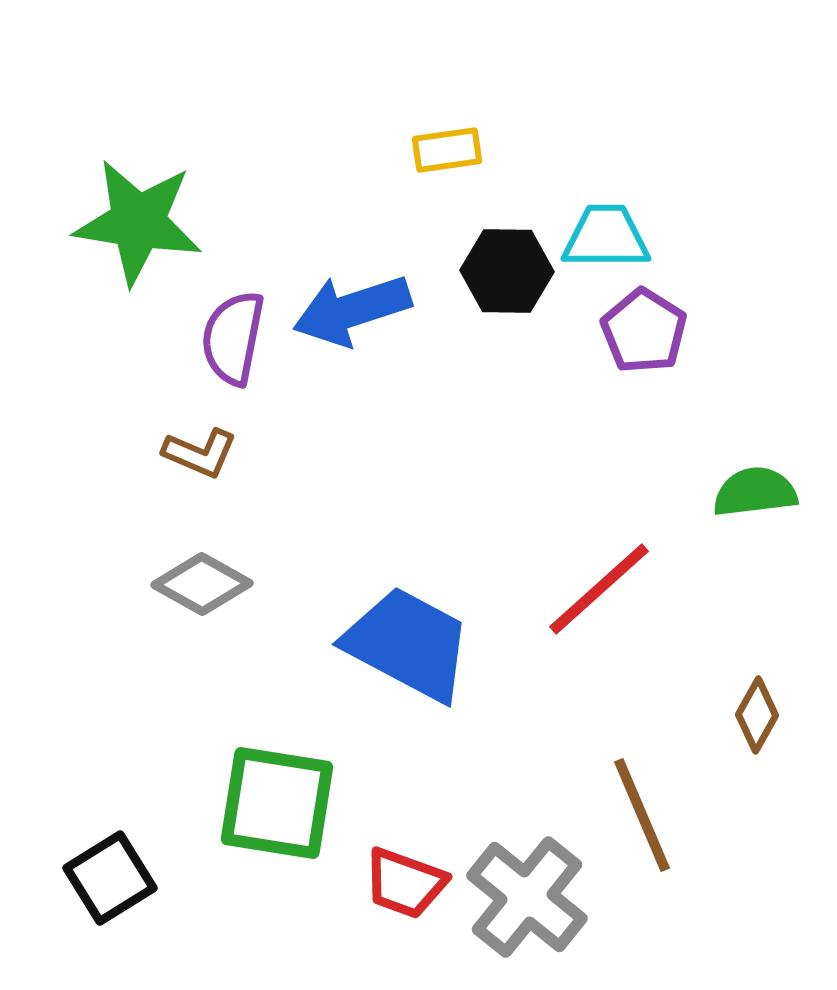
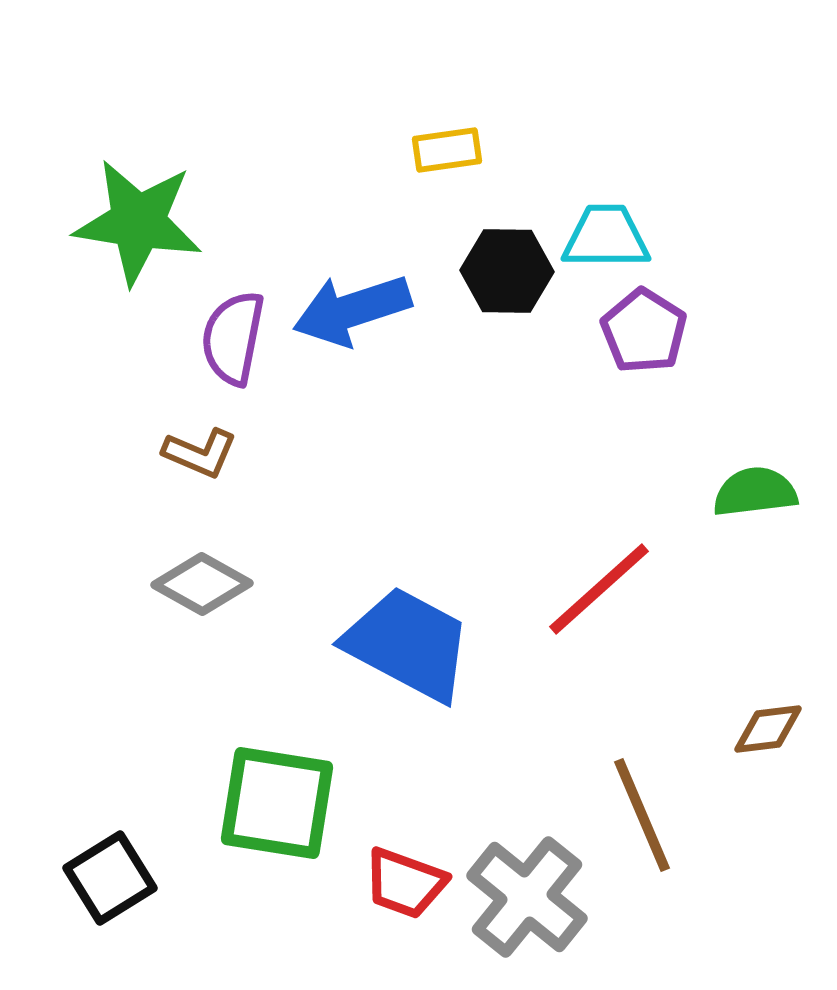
brown diamond: moved 11 px right, 14 px down; rotated 54 degrees clockwise
